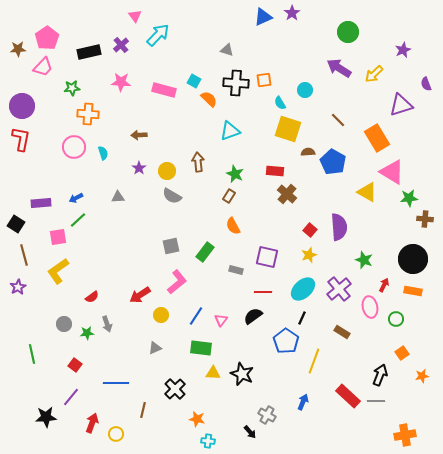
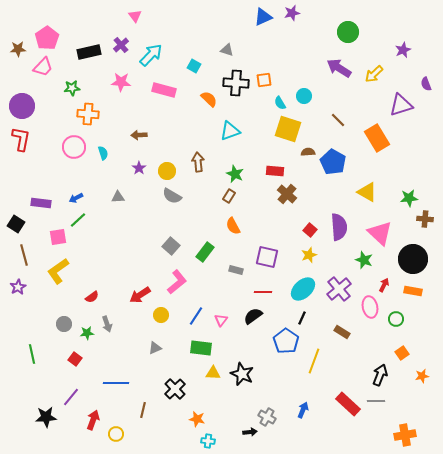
purple star at (292, 13): rotated 21 degrees clockwise
cyan arrow at (158, 35): moved 7 px left, 20 px down
cyan square at (194, 81): moved 15 px up
cyan circle at (305, 90): moved 1 px left, 6 px down
pink triangle at (392, 172): moved 12 px left, 61 px down; rotated 12 degrees clockwise
purple rectangle at (41, 203): rotated 12 degrees clockwise
gray square at (171, 246): rotated 36 degrees counterclockwise
red square at (75, 365): moved 6 px up
red rectangle at (348, 396): moved 8 px down
blue arrow at (303, 402): moved 8 px down
gray cross at (267, 415): moved 2 px down
red arrow at (92, 423): moved 1 px right, 3 px up
black arrow at (250, 432): rotated 56 degrees counterclockwise
